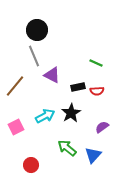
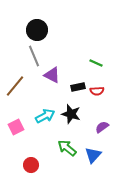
black star: moved 1 px down; rotated 24 degrees counterclockwise
